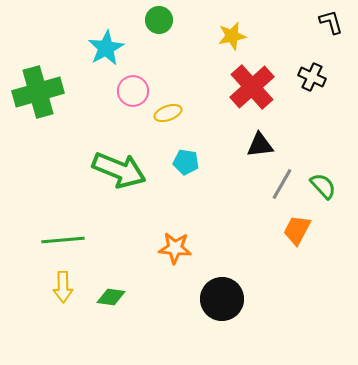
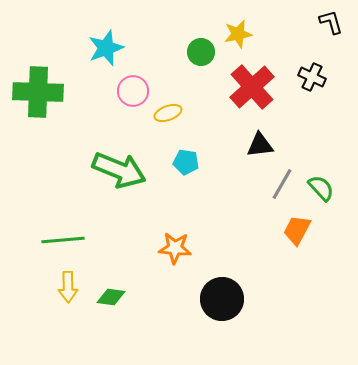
green circle: moved 42 px right, 32 px down
yellow star: moved 6 px right, 2 px up
cyan star: rotated 9 degrees clockwise
green cross: rotated 18 degrees clockwise
green semicircle: moved 2 px left, 2 px down
yellow arrow: moved 5 px right
